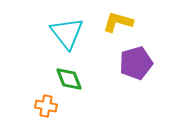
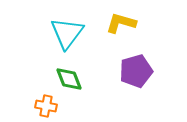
yellow L-shape: moved 3 px right, 1 px down
cyan triangle: rotated 15 degrees clockwise
purple pentagon: moved 8 px down
